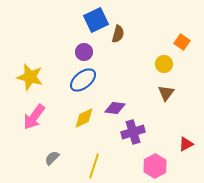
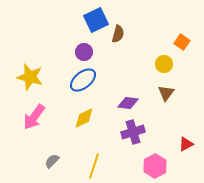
purple diamond: moved 13 px right, 5 px up
gray semicircle: moved 3 px down
